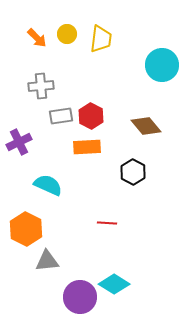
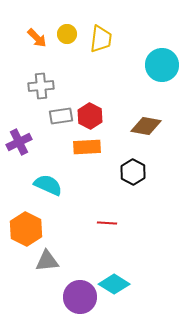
red hexagon: moved 1 px left
brown diamond: rotated 40 degrees counterclockwise
